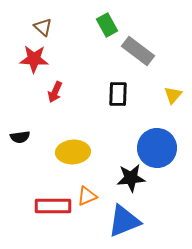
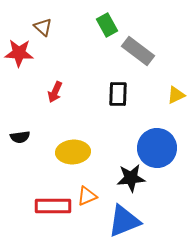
red star: moved 15 px left, 6 px up
yellow triangle: moved 3 px right; rotated 24 degrees clockwise
